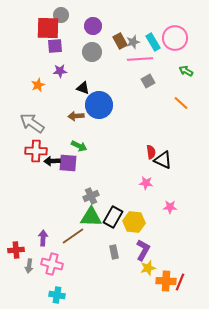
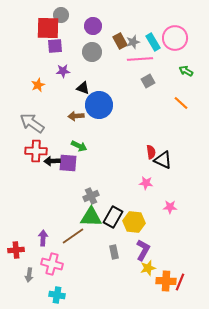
purple star at (60, 71): moved 3 px right
gray arrow at (29, 266): moved 9 px down
